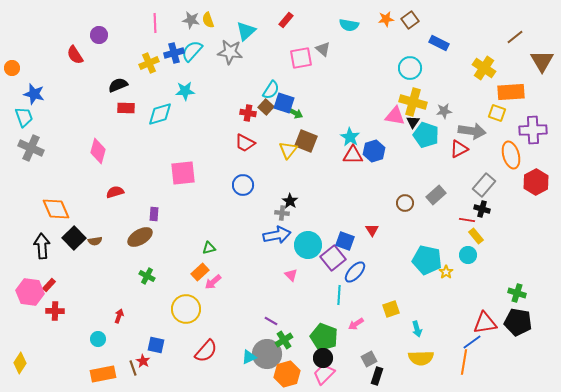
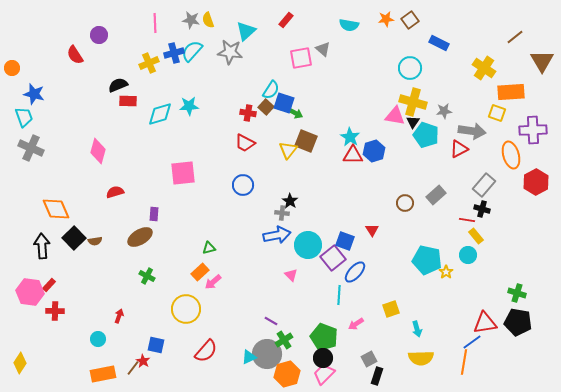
cyan star at (185, 91): moved 4 px right, 15 px down
red rectangle at (126, 108): moved 2 px right, 7 px up
brown line at (133, 368): rotated 56 degrees clockwise
